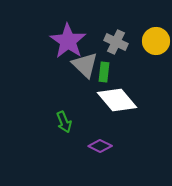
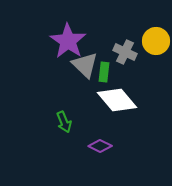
gray cross: moved 9 px right, 10 px down
